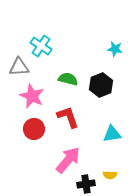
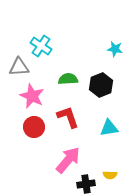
green semicircle: rotated 18 degrees counterclockwise
red circle: moved 2 px up
cyan triangle: moved 3 px left, 6 px up
